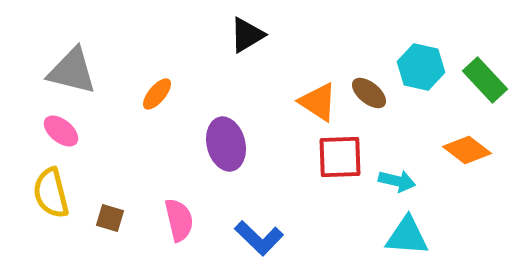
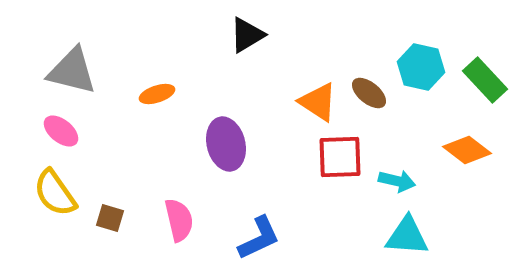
orange ellipse: rotated 32 degrees clockwise
yellow semicircle: moved 4 px right; rotated 21 degrees counterclockwise
blue L-shape: rotated 69 degrees counterclockwise
